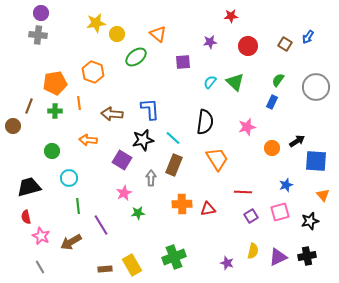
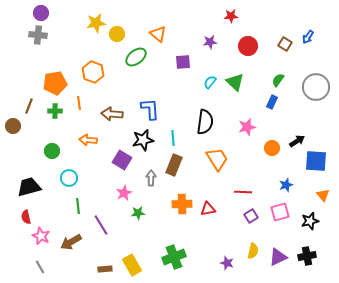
cyan line at (173, 138): rotated 42 degrees clockwise
